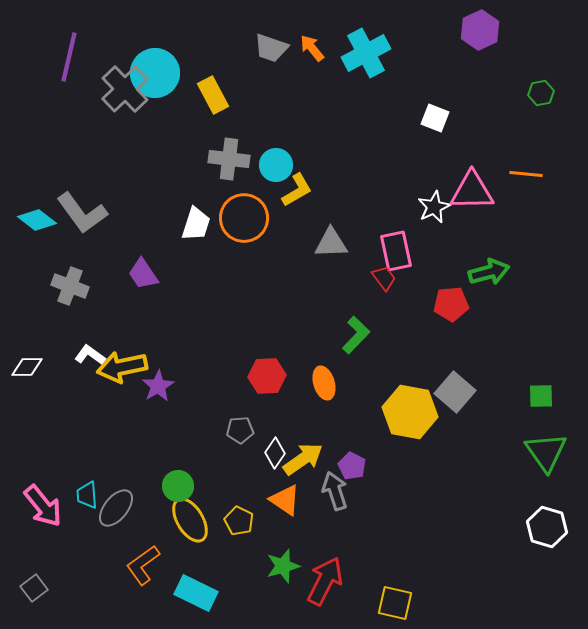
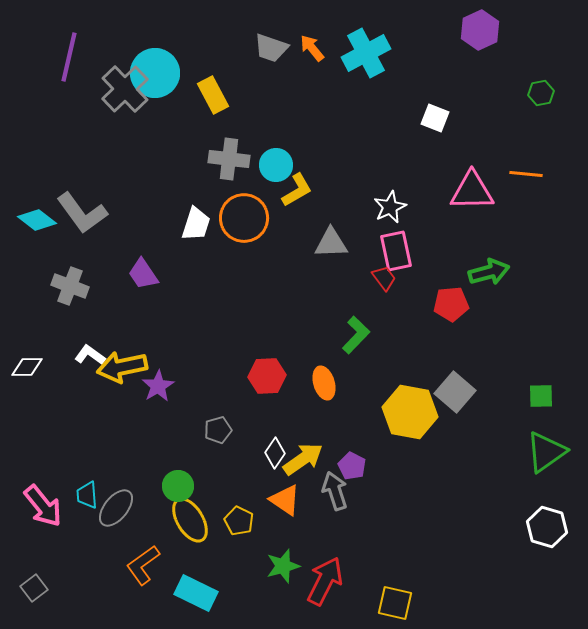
white star at (434, 207): moved 44 px left
gray pentagon at (240, 430): moved 22 px left; rotated 12 degrees counterclockwise
green triangle at (546, 452): rotated 30 degrees clockwise
